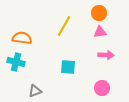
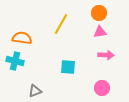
yellow line: moved 3 px left, 2 px up
cyan cross: moved 1 px left, 1 px up
